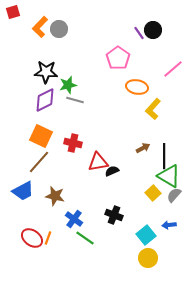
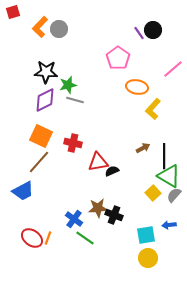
brown star: moved 43 px right, 12 px down; rotated 18 degrees counterclockwise
cyan square: rotated 30 degrees clockwise
